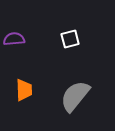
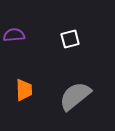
purple semicircle: moved 4 px up
gray semicircle: rotated 12 degrees clockwise
